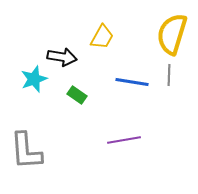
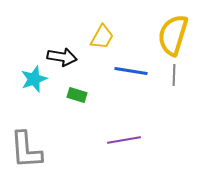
yellow semicircle: moved 1 px right, 1 px down
gray line: moved 5 px right
blue line: moved 1 px left, 11 px up
green rectangle: rotated 18 degrees counterclockwise
gray L-shape: moved 1 px up
